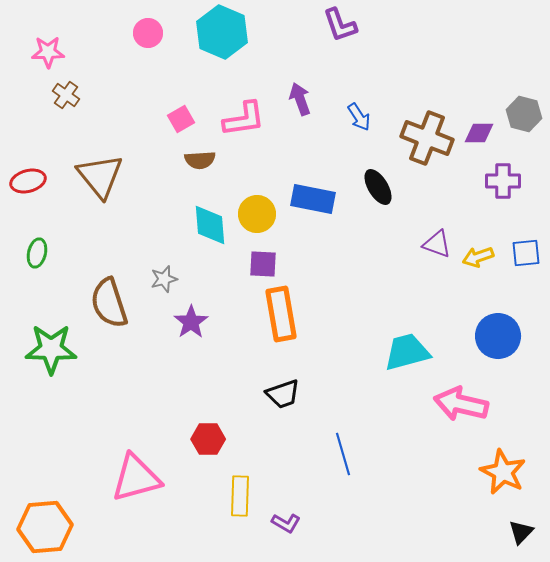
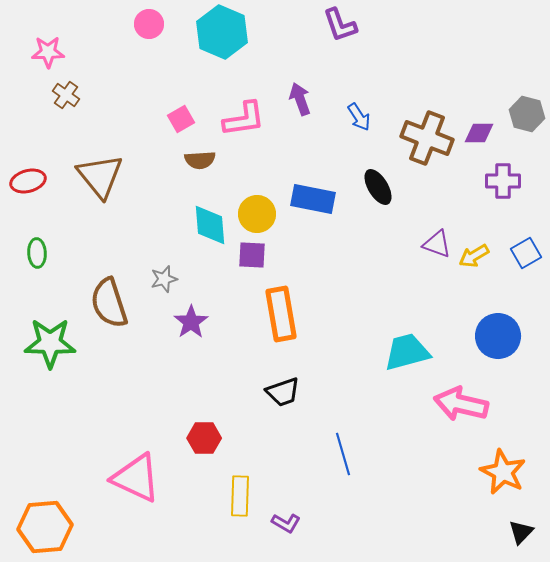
pink circle at (148, 33): moved 1 px right, 9 px up
gray hexagon at (524, 114): moved 3 px right
green ellipse at (37, 253): rotated 16 degrees counterclockwise
blue square at (526, 253): rotated 24 degrees counterclockwise
yellow arrow at (478, 257): moved 4 px left, 1 px up; rotated 12 degrees counterclockwise
purple square at (263, 264): moved 11 px left, 9 px up
green star at (51, 349): moved 1 px left, 6 px up
black trapezoid at (283, 394): moved 2 px up
red hexagon at (208, 439): moved 4 px left, 1 px up
pink triangle at (136, 478): rotated 40 degrees clockwise
